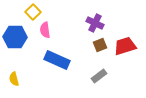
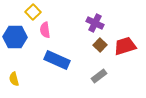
brown square: rotated 24 degrees counterclockwise
